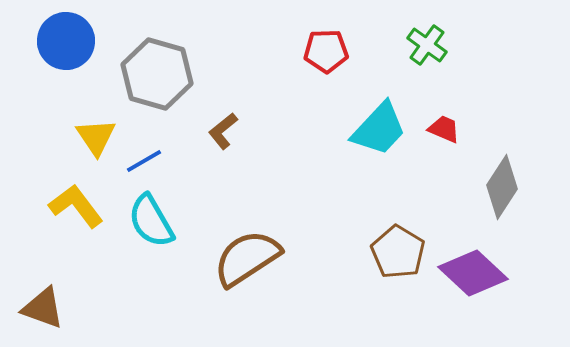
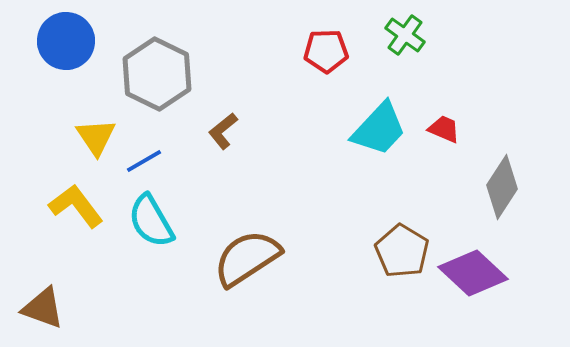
green cross: moved 22 px left, 10 px up
gray hexagon: rotated 10 degrees clockwise
brown pentagon: moved 4 px right, 1 px up
